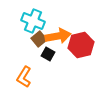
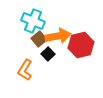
black square: rotated 16 degrees clockwise
orange L-shape: moved 1 px right, 7 px up
